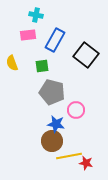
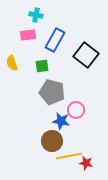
blue star: moved 5 px right, 3 px up
